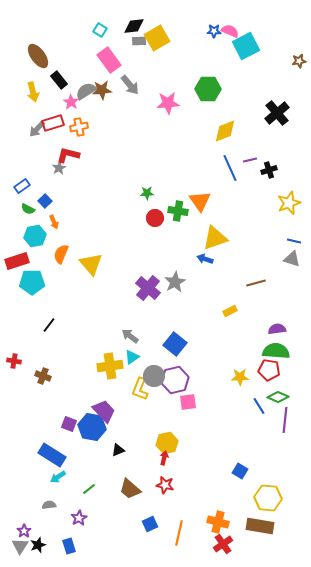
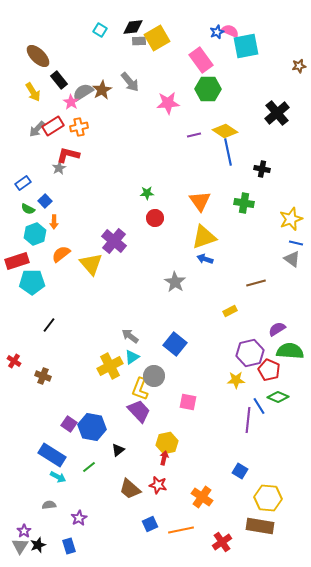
black diamond at (134, 26): moved 1 px left, 1 px down
blue star at (214, 31): moved 3 px right, 1 px down; rotated 24 degrees counterclockwise
cyan square at (246, 46): rotated 16 degrees clockwise
brown ellipse at (38, 56): rotated 10 degrees counterclockwise
pink rectangle at (109, 60): moved 92 px right
brown star at (299, 61): moved 5 px down
gray arrow at (130, 85): moved 3 px up
brown star at (102, 90): rotated 24 degrees counterclockwise
gray semicircle at (86, 91): moved 3 px left, 1 px down
yellow arrow at (33, 92): rotated 18 degrees counterclockwise
red rectangle at (53, 123): moved 3 px down; rotated 15 degrees counterclockwise
yellow diamond at (225, 131): rotated 55 degrees clockwise
purple line at (250, 160): moved 56 px left, 25 px up
blue line at (230, 168): moved 2 px left, 16 px up; rotated 12 degrees clockwise
black cross at (269, 170): moved 7 px left, 1 px up; rotated 28 degrees clockwise
blue rectangle at (22, 186): moved 1 px right, 3 px up
yellow star at (289, 203): moved 2 px right, 16 px down
green cross at (178, 211): moved 66 px right, 8 px up
orange arrow at (54, 222): rotated 24 degrees clockwise
cyan hexagon at (35, 236): moved 2 px up; rotated 10 degrees counterclockwise
yellow triangle at (215, 238): moved 11 px left, 1 px up
blue line at (294, 241): moved 2 px right, 2 px down
orange semicircle at (61, 254): rotated 30 degrees clockwise
gray triangle at (292, 259): rotated 18 degrees clockwise
gray star at (175, 282): rotated 10 degrees counterclockwise
purple cross at (148, 288): moved 34 px left, 47 px up
purple semicircle at (277, 329): rotated 24 degrees counterclockwise
green semicircle at (276, 351): moved 14 px right
red cross at (14, 361): rotated 24 degrees clockwise
yellow cross at (110, 366): rotated 20 degrees counterclockwise
red pentagon at (269, 370): rotated 15 degrees clockwise
yellow star at (240, 377): moved 4 px left, 3 px down
purple hexagon at (175, 380): moved 75 px right, 27 px up
pink square at (188, 402): rotated 18 degrees clockwise
purple trapezoid at (104, 411): moved 35 px right
purple line at (285, 420): moved 37 px left
purple square at (69, 424): rotated 14 degrees clockwise
black triangle at (118, 450): rotated 16 degrees counterclockwise
cyan arrow at (58, 477): rotated 119 degrees counterclockwise
red star at (165, 485): moved 7 px left
green line at (89, 489): moved 22 px up
orange cross at (218, 522): moved 16 px left, 25 px up; rotated 20 degrees clockwise
orange line at (179, 533): moved 2 px right, 3 px up; rotated 65 degrees clockwise
red cross at (223, 544): moved 1 px left, 2 px up
